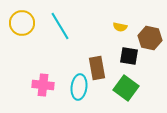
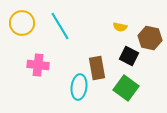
black square: rotated 18 degrees clockwise
pink cross: moved 5 px left, 20 px up
